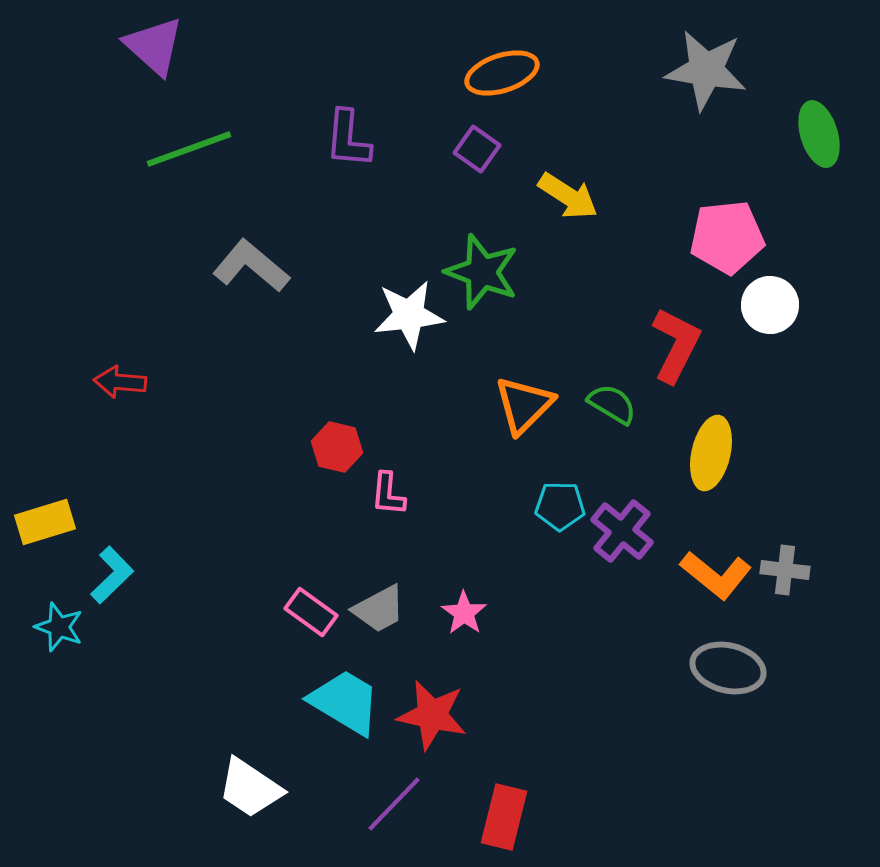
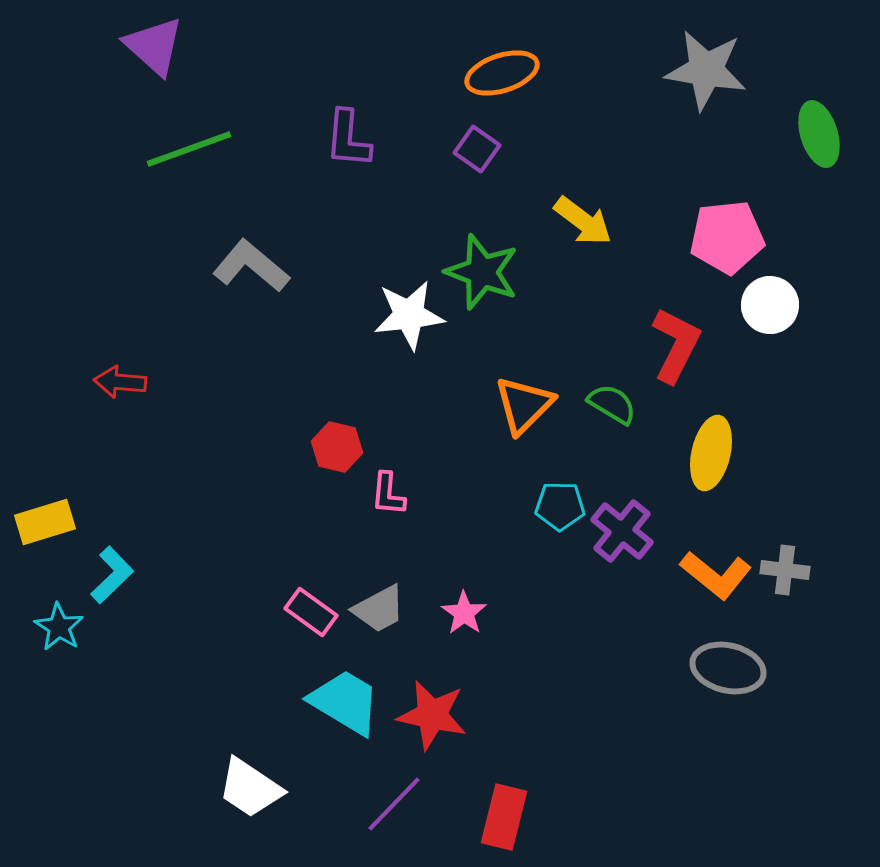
yellow arrow: moved 15 px right, 25 px down; rotated 4 degrees clockwise
cyan star: rotated 12 degrees clockwise
